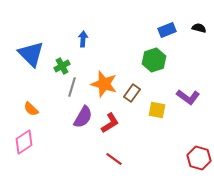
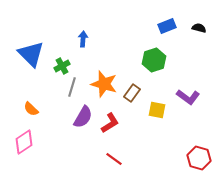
blue rectangle: moved 4 px up
